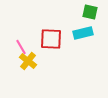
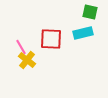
yellow cross: moved 1 px left, 1 px up
